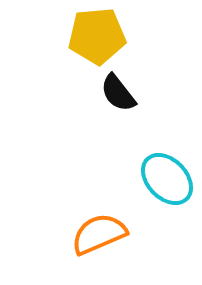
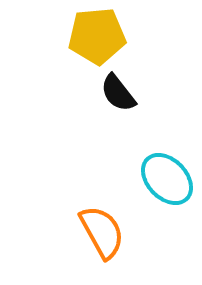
orange semicircle: moved 3 px right, 2 px up; rotated 84 degrees clockwise
